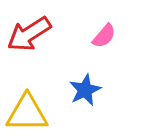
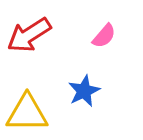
red arrow: moved 1 px down
blue star: moved 1 px left, 1 px down
